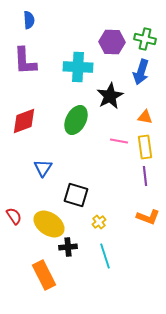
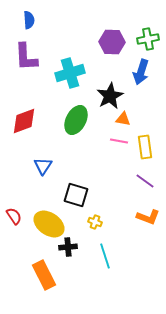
green cross: moved 3 px right; rotated 25 degrees counterclockwise
purple L-shape: moved 1 px right, 4 px up
cyan cross: moved 8 px left, 6 px down; rotated 20 degrees counterclockwise
orange triangle: moved 22 px left, 2 px down
blue triangle: moved 2 px up
purple line: moved 5 px down; rotated 48 degrees counterclockwise
yellow cross: moved 4 px left; rotated 32 degrees counterclockwise
